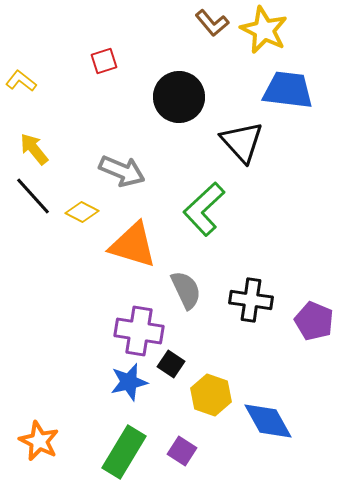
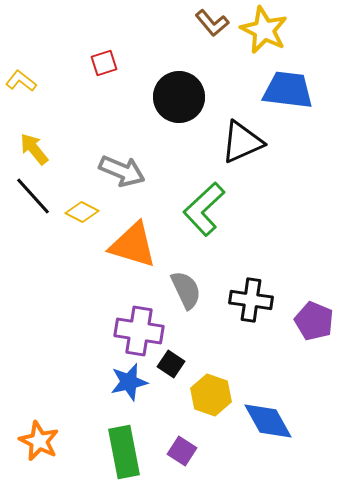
red square: moved 2 px down
black triangle: rotated 48 degrees clockwise
green rectangle: rotated 42 degrees counterclockwise
